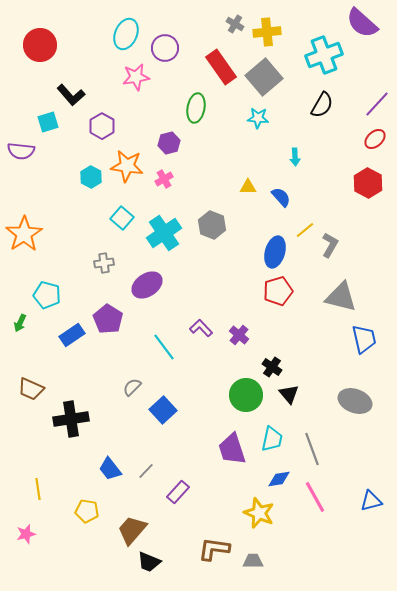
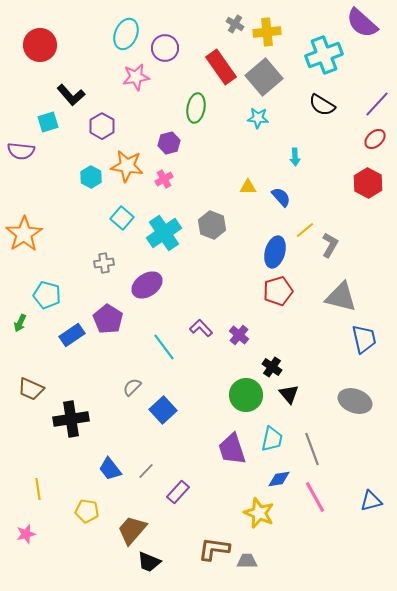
black semicircle at (322, 105): rotated 92 degrees clockwise
gray trapezoid at (253, 561): moved 6 px left
